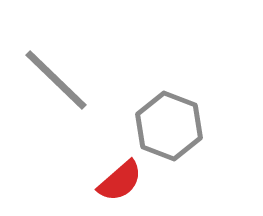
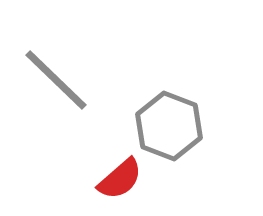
red semicircle: moved 2 px up
